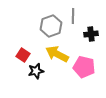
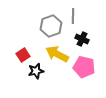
black cross: moved 9 px left, 5 px down; rotated 32 degrees clockwise
red square: rotated 24 degrees clockwise
